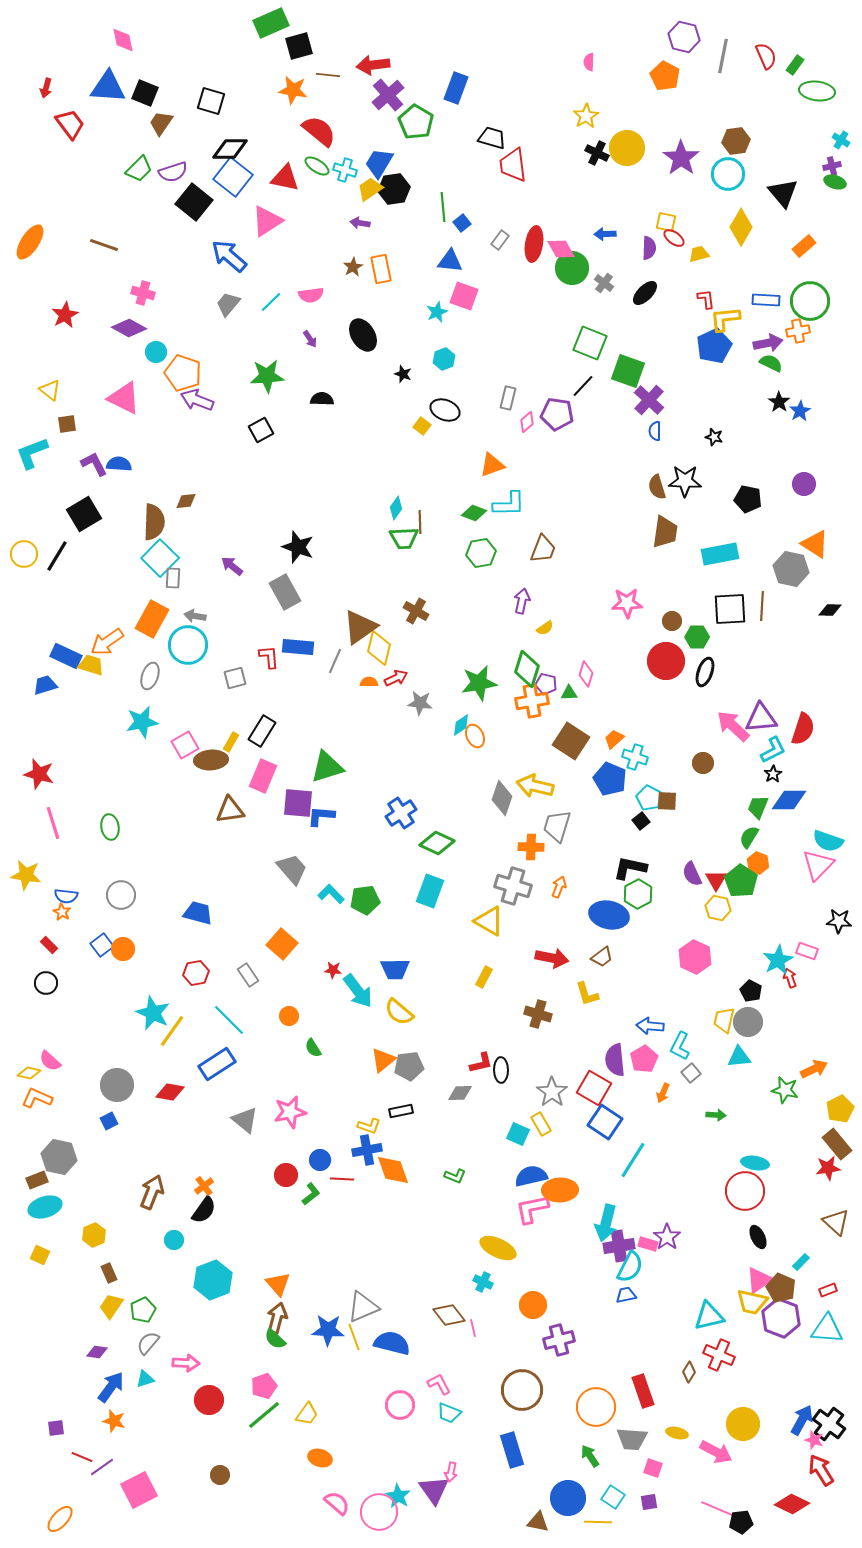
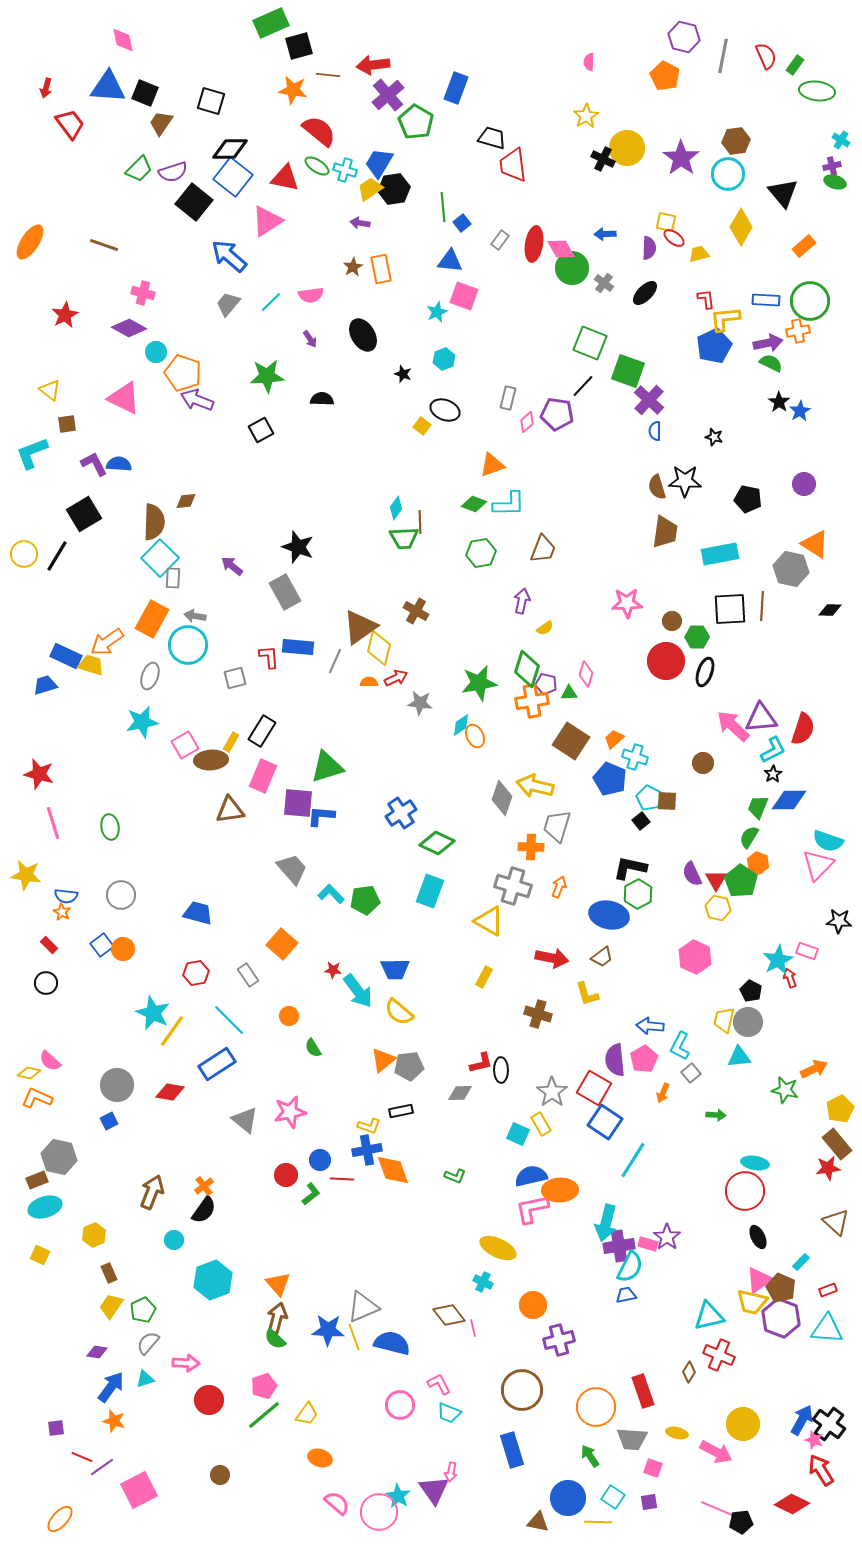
black cross at (597, 153): moved 6 px right, 6 px down
green diamond at (474, 513): moved 9 px up
